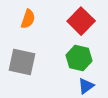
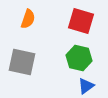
red square: rotated 28 degrees counterclockwise
